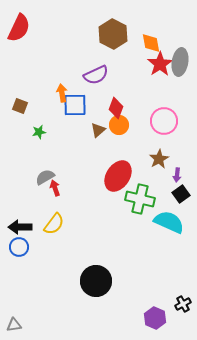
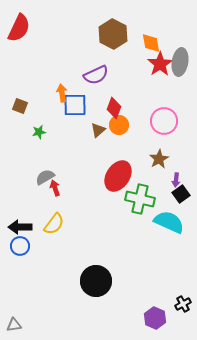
red diamond: moved 2 px left
purple arrow: moved 1 px left, 5 px down
blue circle: moved 1 px right, 1 px up
